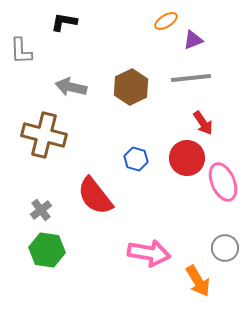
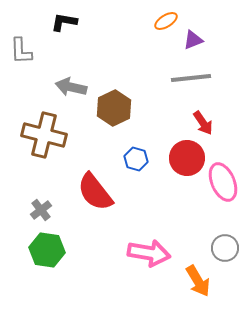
brown hexagon: moved 17 px left, 21 px down
red semicircle: moved 4 px up
